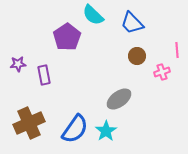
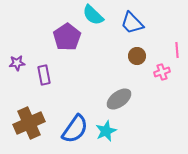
purple star: moved 1 px left, 1 px up
cyan star: rotated 10 degrees clockwise
